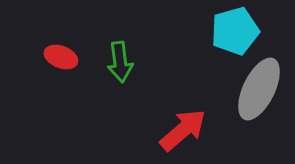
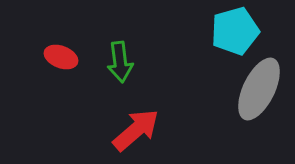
red arrow: moved 47 px left
